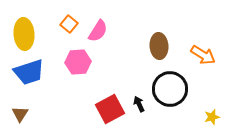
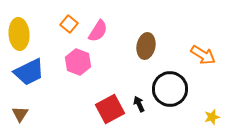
yellow ellipse: moved 5 px left
brown ellipse: moved 13 px left; rotated 15 degrees clockwise
pink hexagon: rotated 25 degrees clockwise
blue trapezoid: rotated 8 degrees counterclockwise
